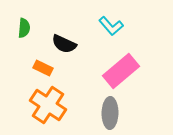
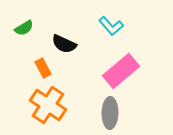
green semicircle: rotated 54 degrees clockwise
orange rectangle: rotated 36 degrees clockwise
